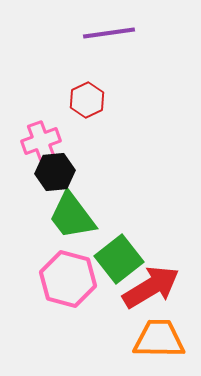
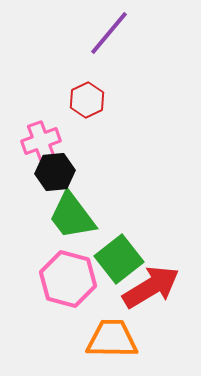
purple line: rotated 42 degrees counterclockwise
orange trapezoid: moved 47 px left
